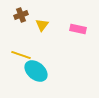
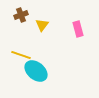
pink rectangle: rotated 63 degrees clockwise
